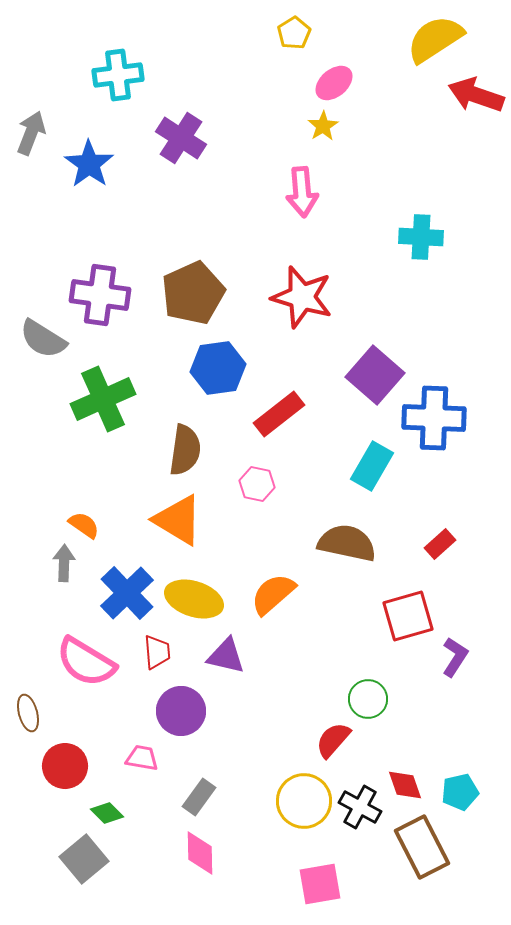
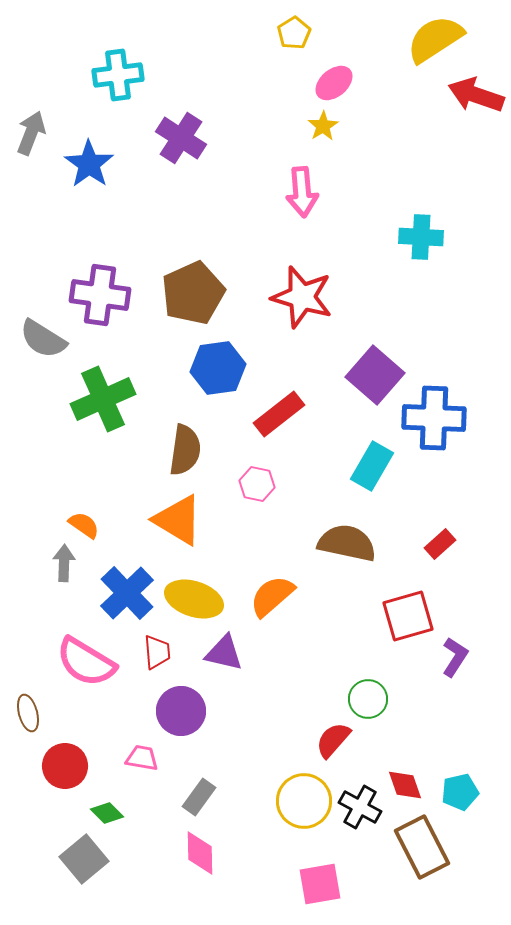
orange semicircle at (273, 594): moved 1 px left, 2 px down
purple triangle at (226, 656): moved 2 px left, 3 px up
